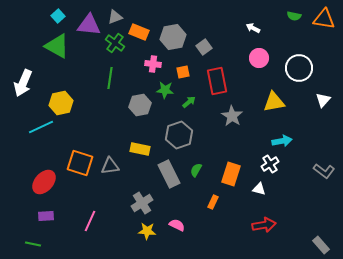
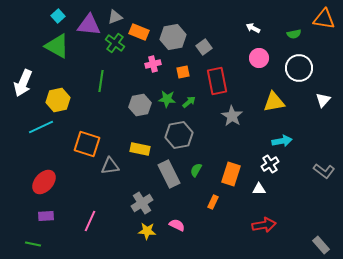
green semicircle at (294, 16): moved 18 px down; rotated 24 degrees counterclockwise
pink cross at (153, 64): rotated 21 degrees counterclockwise
green line at (110, 78): moved 9 px left, 3 px down
green star at (165, 90): moved 2 px right, 9 px down
yellow hexagon at (61, 103): moved 3 px left, 3 px up
gray hexagon at (179, 135): rotated 8 degrees clockwise
orange square at (80, 163): moved 7 px right, 19 px up
white triangle at (259, 189): rotated 16 degrees counterclockwise
